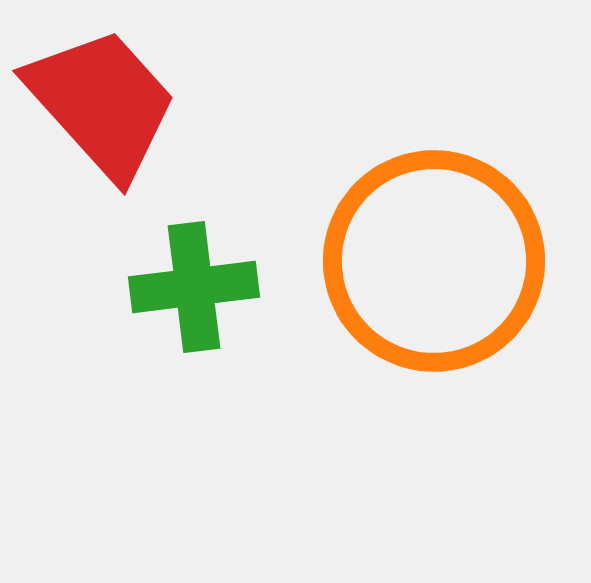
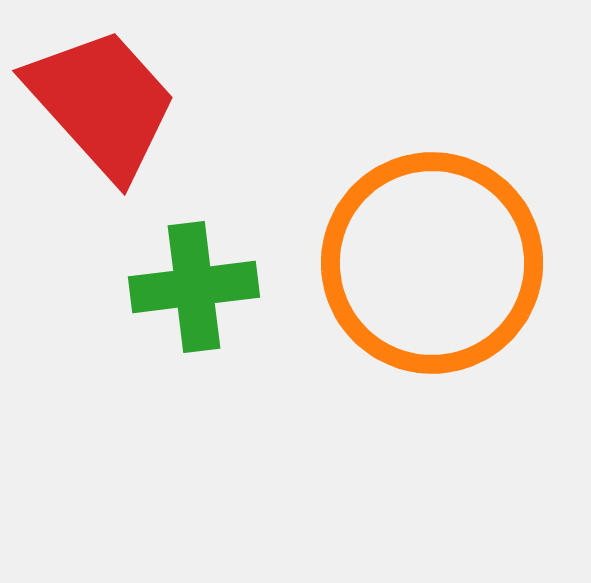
orange circle: moved 2 px left, 2 px down
